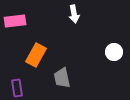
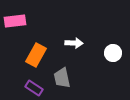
white arrow: moved 29 px down; rotated 78 degrees counterclockwise
white circle: moved 1 px left, 1 px down
purple rectangle: moved 17 px right; rotated 48 degrees counterclockwise
